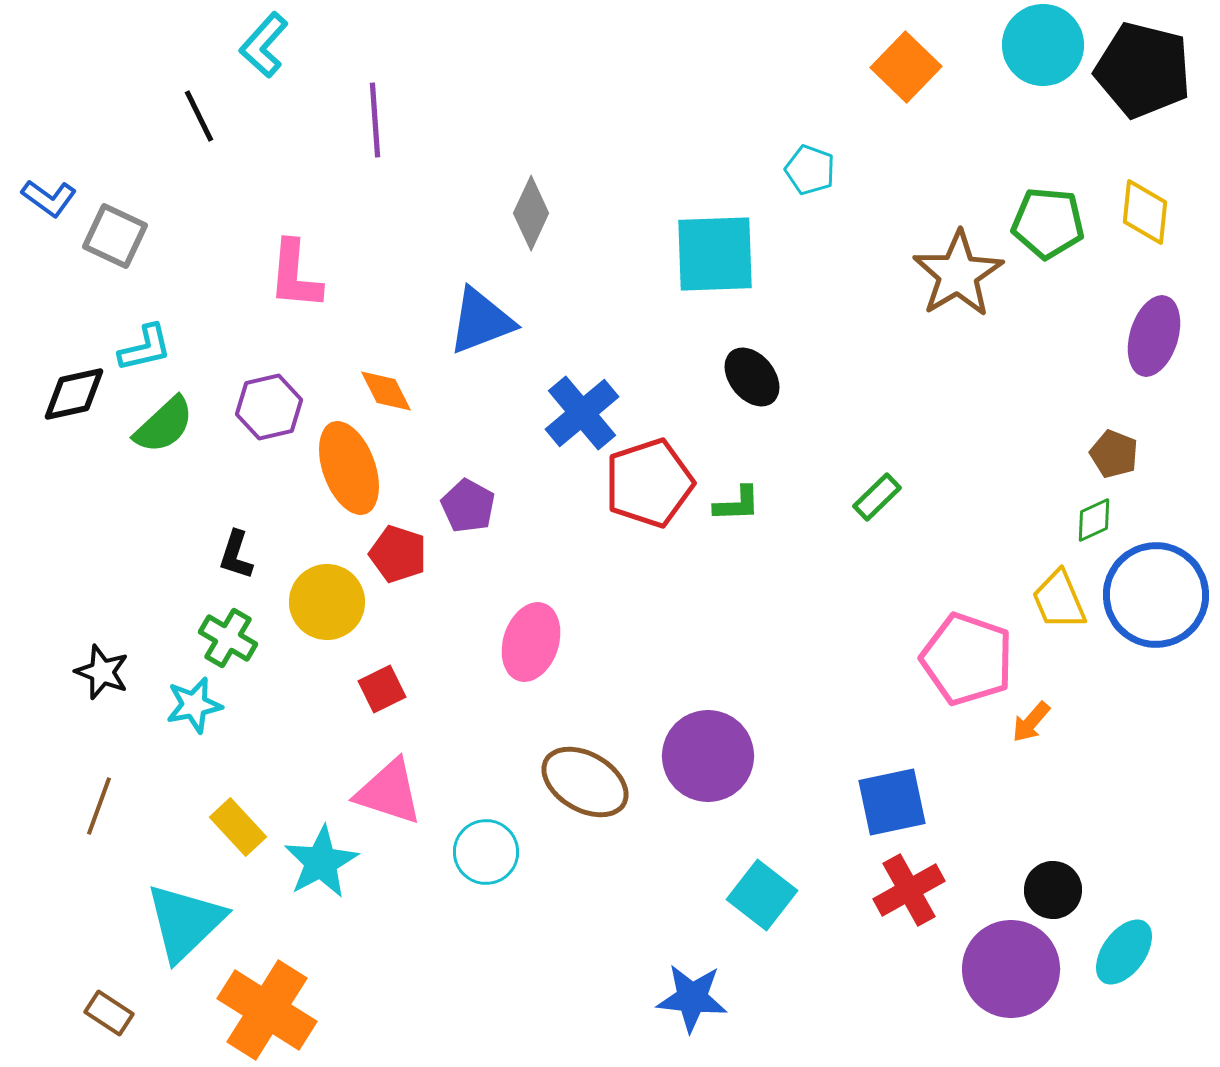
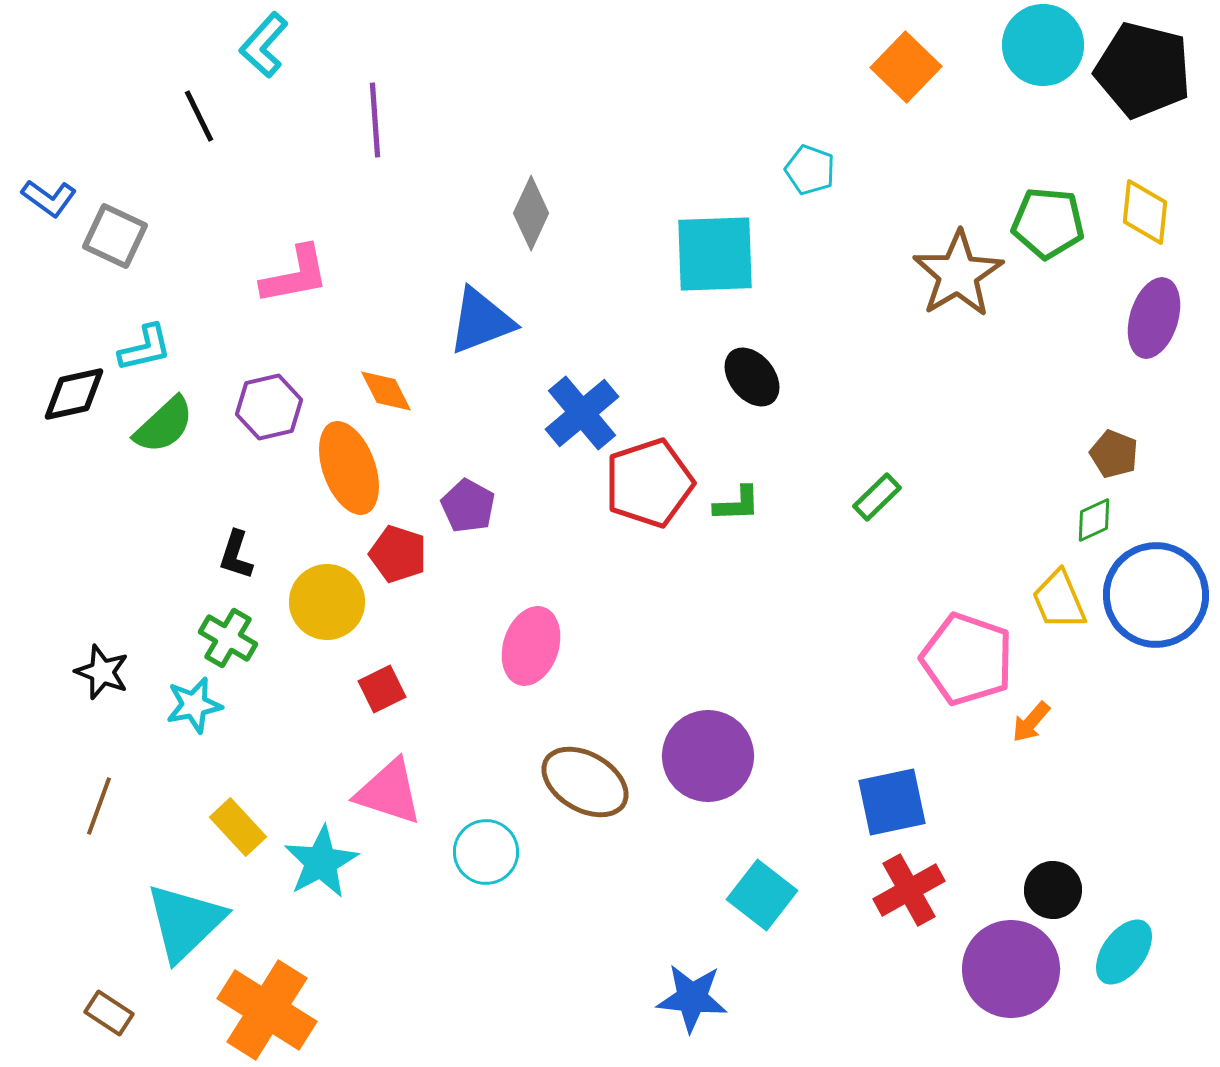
pink L-shape at (295, 275): rotated 106 degrees counterclockwise
purple ellipse at (1154, 336): moved 18 px up
pink ellipse at (531, 642): moved 4 px down
